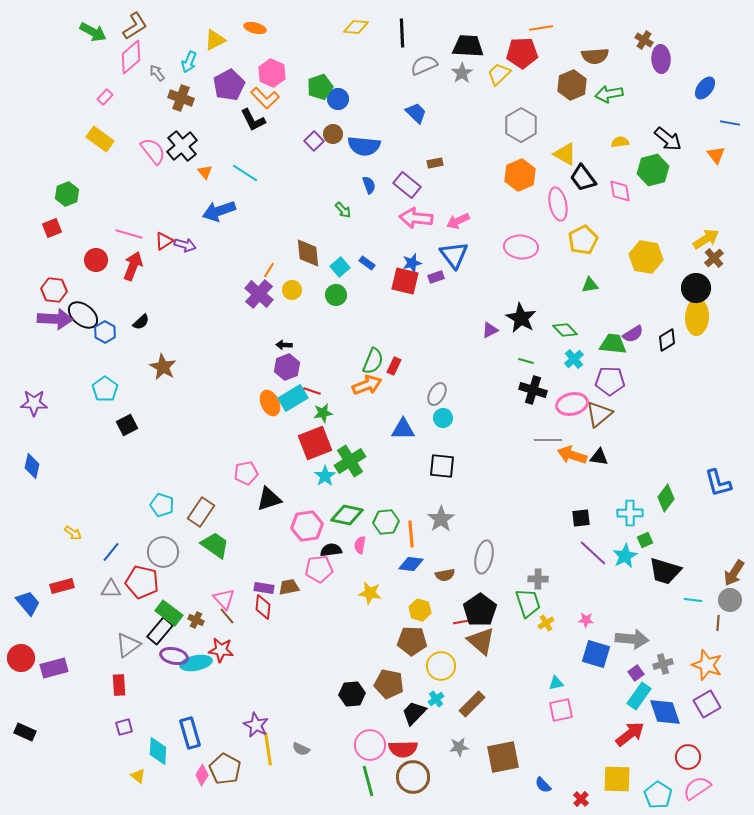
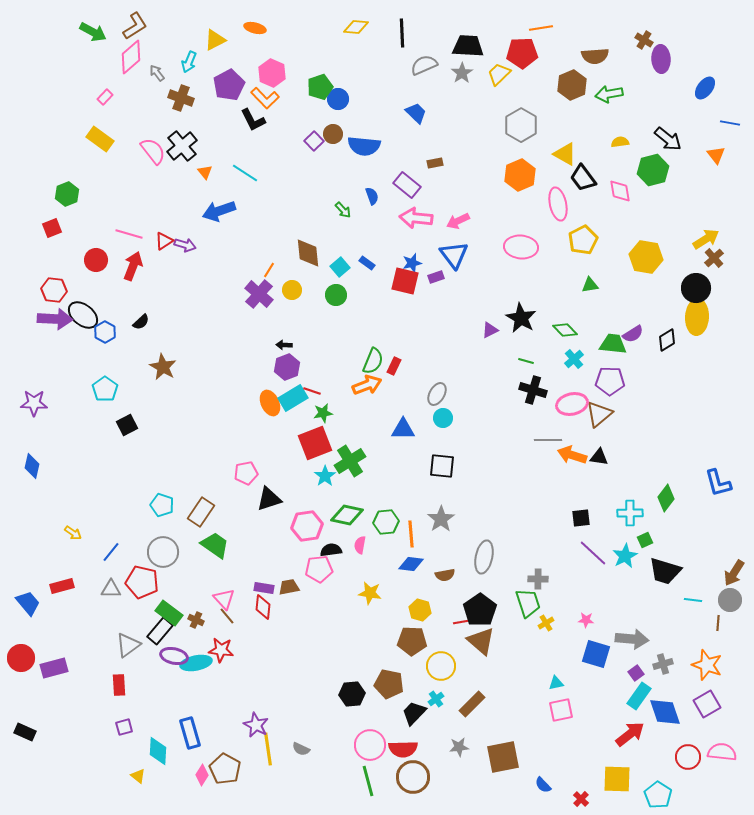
blue semicircle at (369, 185): moved 3 px right, 11 px down
pink semicircle at (697, 788): moved 25 px right, 36 px up; rotated 40 degrees clockwise
